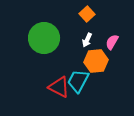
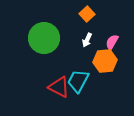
orange hexagon: moved 9 px right
